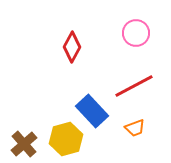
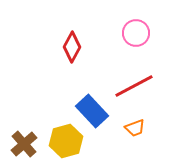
yellow hexagon: moved 2 px down
